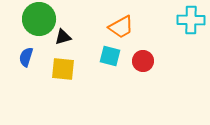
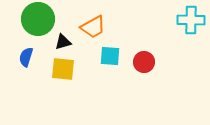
green circle: moved 1 px left
orange trapezoid: moved 28 px left
black triangle: moved 5 px down
cyan square: rotated 10 degrees counterclockwise
red circle: moved 1 px right, 1 px down
